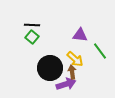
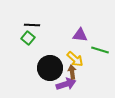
green square: moved 4 px left, 1 px down
green line: moved 1 px up; rotated 36 degrees counterclockwise
